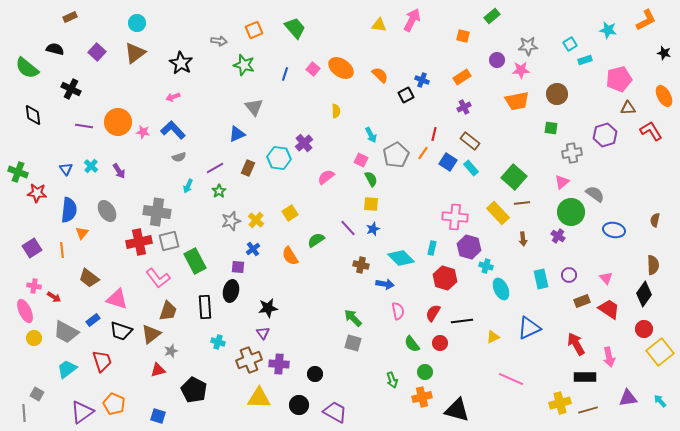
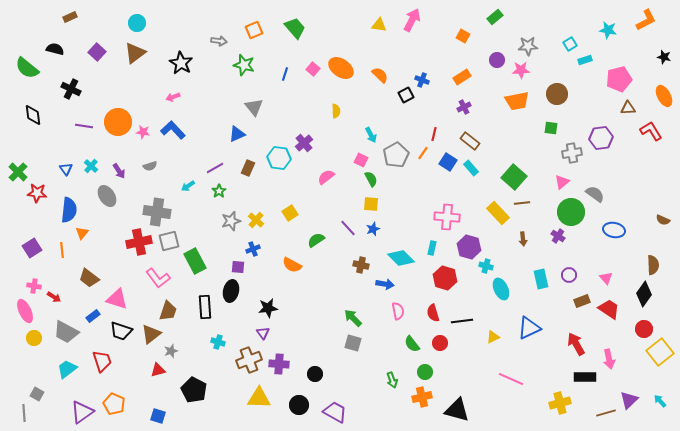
green rectangle at (492, 16): moved 3 px right, 1 px down
orange square at (463, 36): rotated 16 degrees clockwise
black star at (664, 53): moved 4 px down
purple hexagon at (605, 135): moved 4 px left, 3 px down; rotated 10 degrees clockwise
gray semicircle at (179, 157): moved 29 px left, 9 px down
green cross at (18, 172): rotated 24 degrees clockwise
cyan arrow at (188, 186): rotated 32 degrees clockwise
gray ellipse at (107, 211): moved 15 px up
pink cross at (455, 217): moved 8 px left
brown semicircle at (655, 220): moved 8 px right; rotated 80 degrees counterclockwise
blue cross at (253, 249): rotated 16 degrees clockwise
orange semicircle at (290, 256): moved 2 px right, 9 px down; rotated 30 degrees counterclockwise
red semicircle at (433, 313): rotated 48 degrees counterclockwise
blue rectangle at (93, 320): moved 4 px up
pink arrow at (609, 357): moved 2 px down
purple triangle at (628, 398): moved 1 px right, 2 px down; rotated 36 degrees counterclockwise
brown line at (588, 410): moved 18 px right, 3 px down
